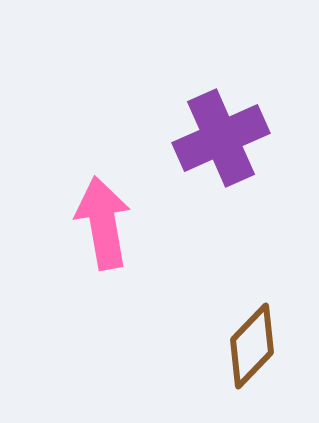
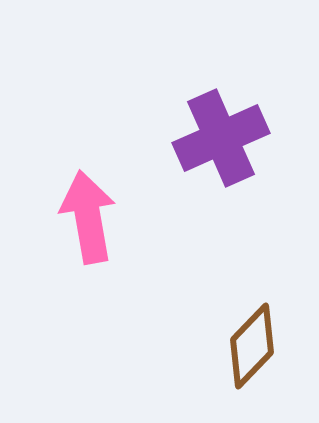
pink arrow: moved 15 px left, 6 px up
